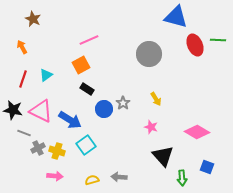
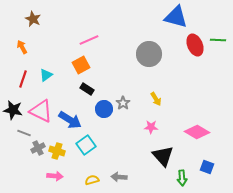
pink star: rotated 16 degrees counterclockwise
